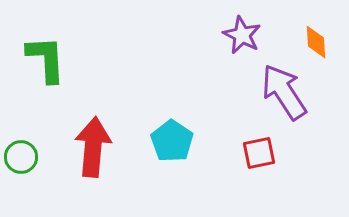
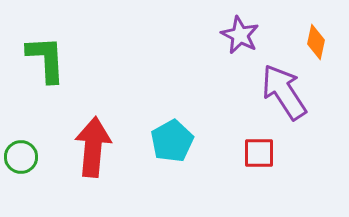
purple star: moved 2 px left
orange diamond: rotated 16 degrees clockwise
cyan pentagon: rotated 9 degrees clockwise
red square: rotated 12 degrees clockwise
